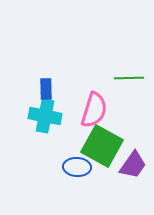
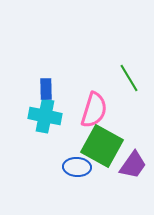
green line: rotated 60 degrees clockwise
